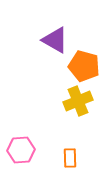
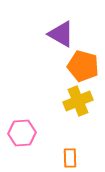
purple triangle: moved 6 px right, 6 px up
orange pentagon: moved 1 px left
pink hexagon: moved 1 px right, 17 px up
